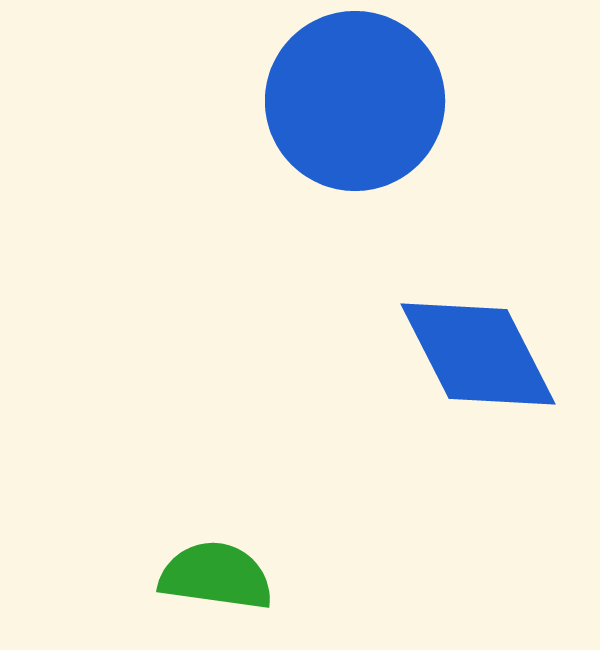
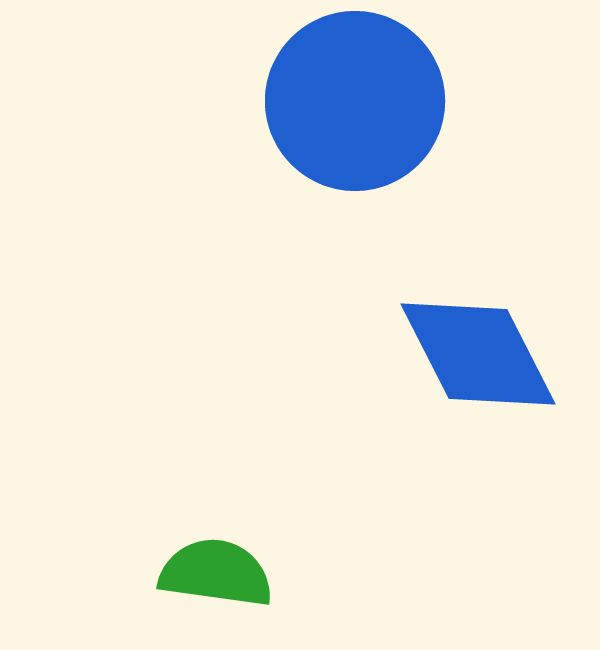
green semicircle: moved 3 px up
